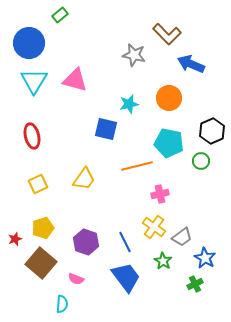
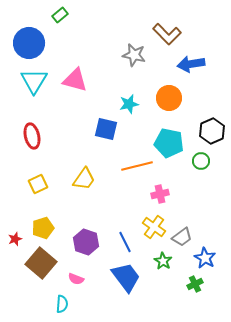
blue arrow: rotated 32 degrees counterclockwise
